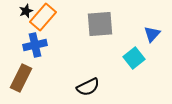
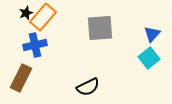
black star: moved 2 px down
gray square: moved 4 px down
cyan square: moved 15 px right
